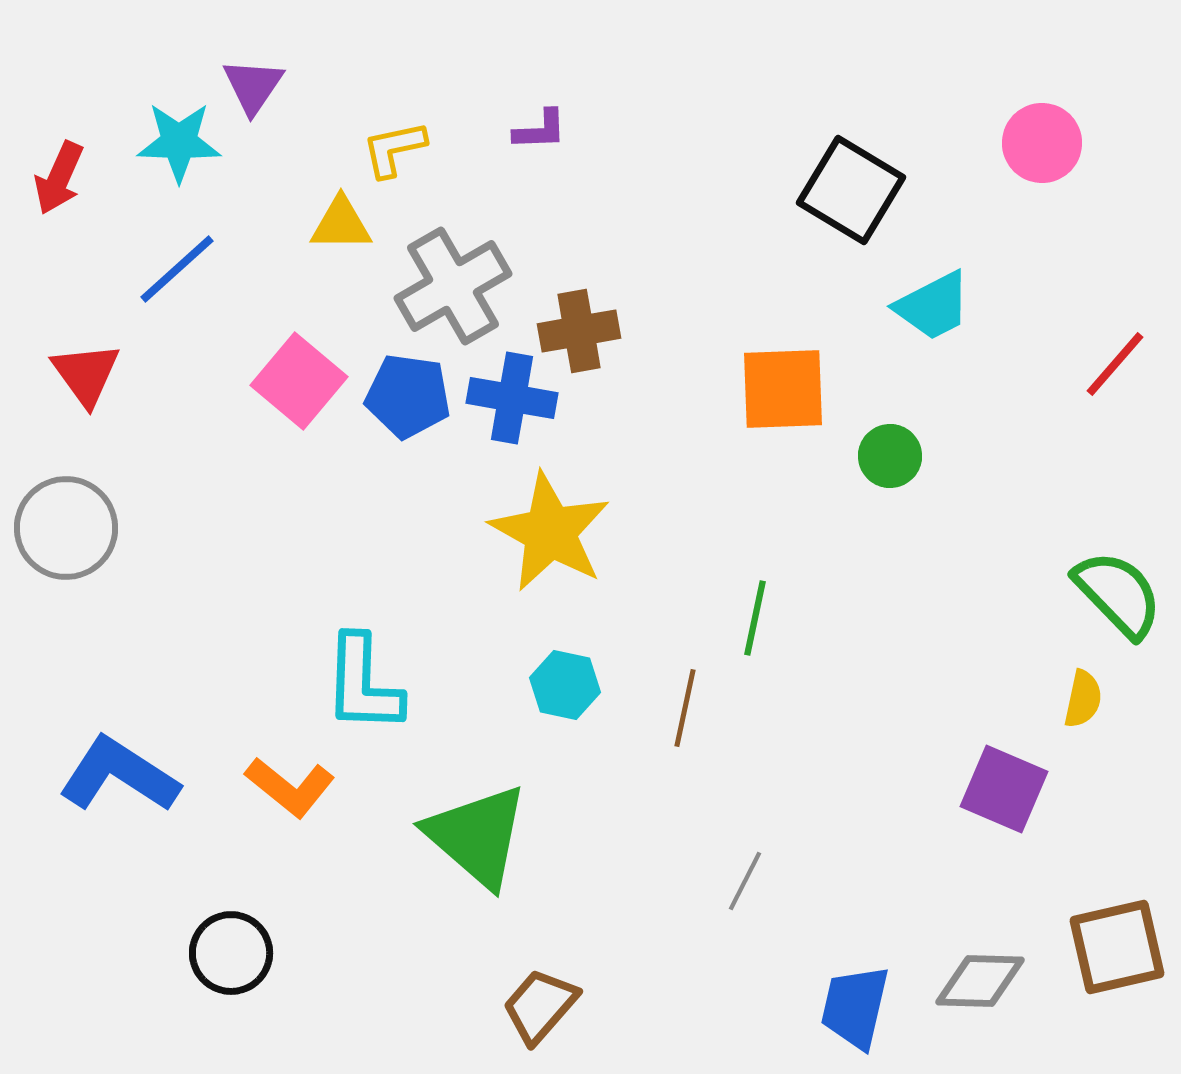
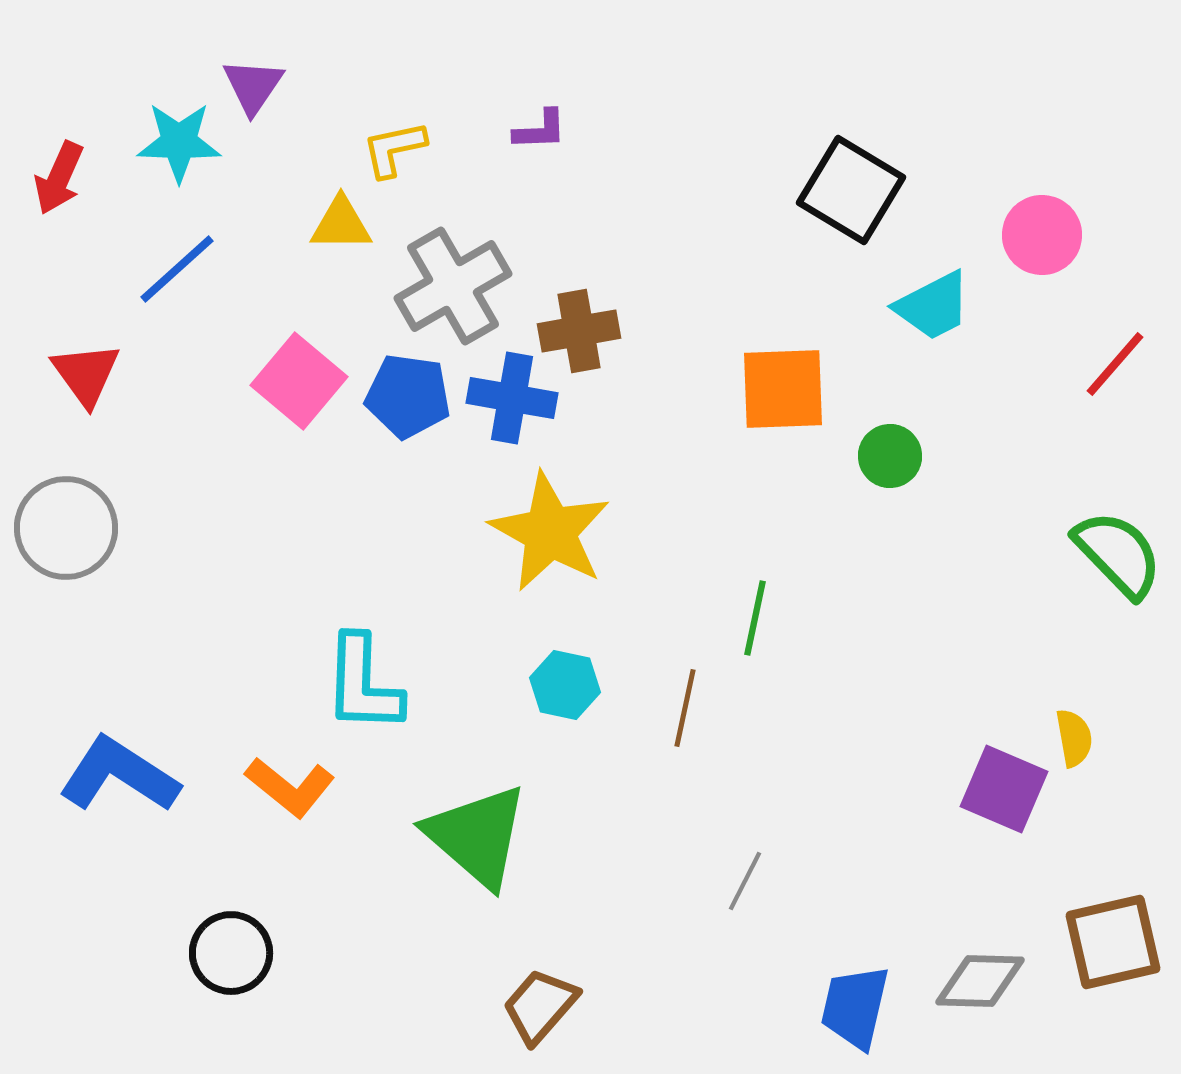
pink circle: moved 92 px down
green semicircle: moved 40 px up
yellow semicircle: moved 9 px left, 39 px down; rotated 22 degrees counterclockwise
brown square: moved 4 px left, 5 px up
